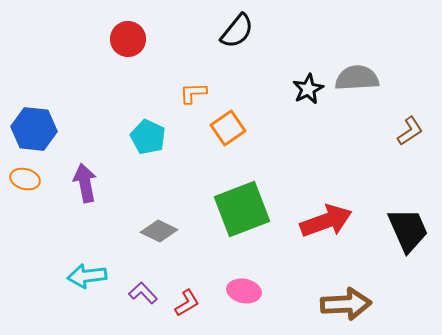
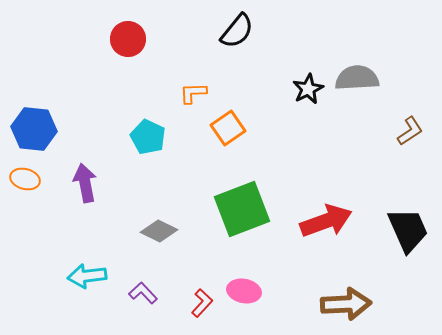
red L-shape: moved 15 px right; rotated 16 degrees counterclockwise
